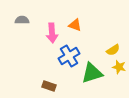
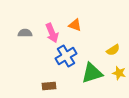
gray semicircle: moved 3 px right, 13 px down
pink arrow: rotated 18 degrees counterclockwise
blue cross: moved 3 px left
yellow star: moved 6 px down
brown rectangle: rotated 24 degrees counterclockwise
